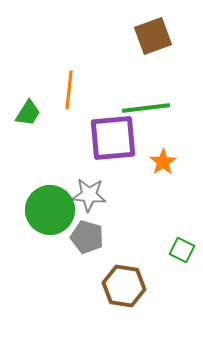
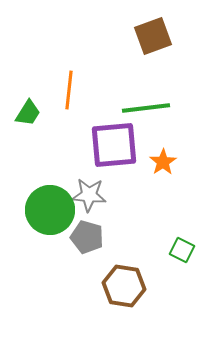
purple square: moved 1 px right, 7 px down
